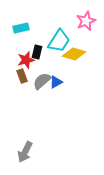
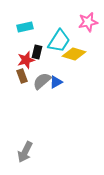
pink star: moved 2 px right, 1 px down; rotated 12 degrees clockwise
cyan rectangle: moved 4 px right, 1 px up
